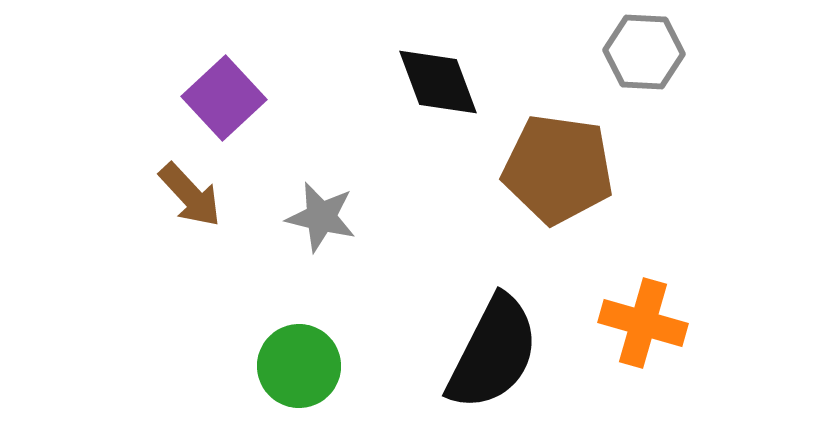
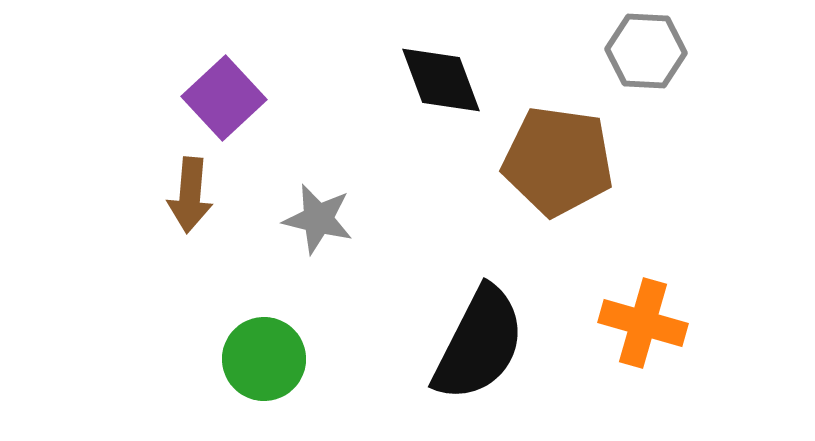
gray hexagon: moved 2 px right, 1 px up
black diamond: moved 3 px right, 2 px up
brown pentagon: moved 8 px up
brown arrow: rotated 48 degrees clockwise
gray star: moved 3 px left, 2 px down
black semicircle: moved 14 px left, 9 px up
green circle: moved 35 px left, 7 px up
